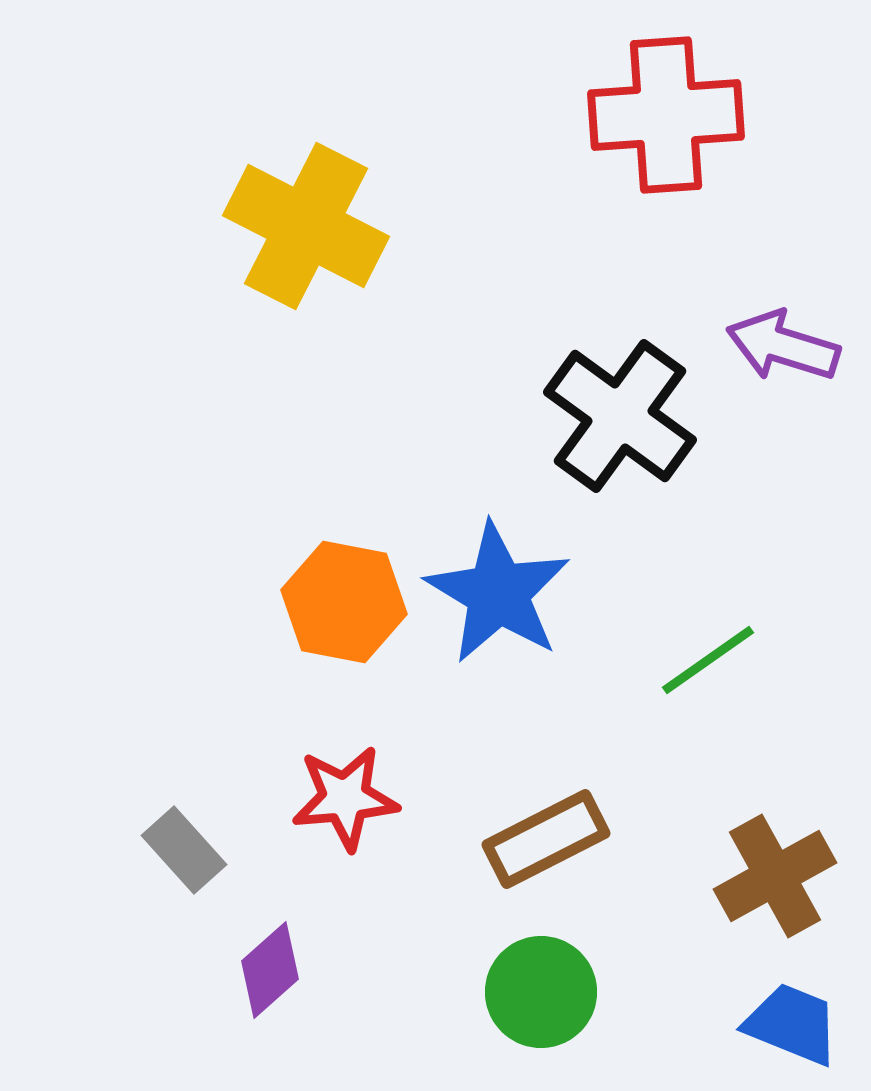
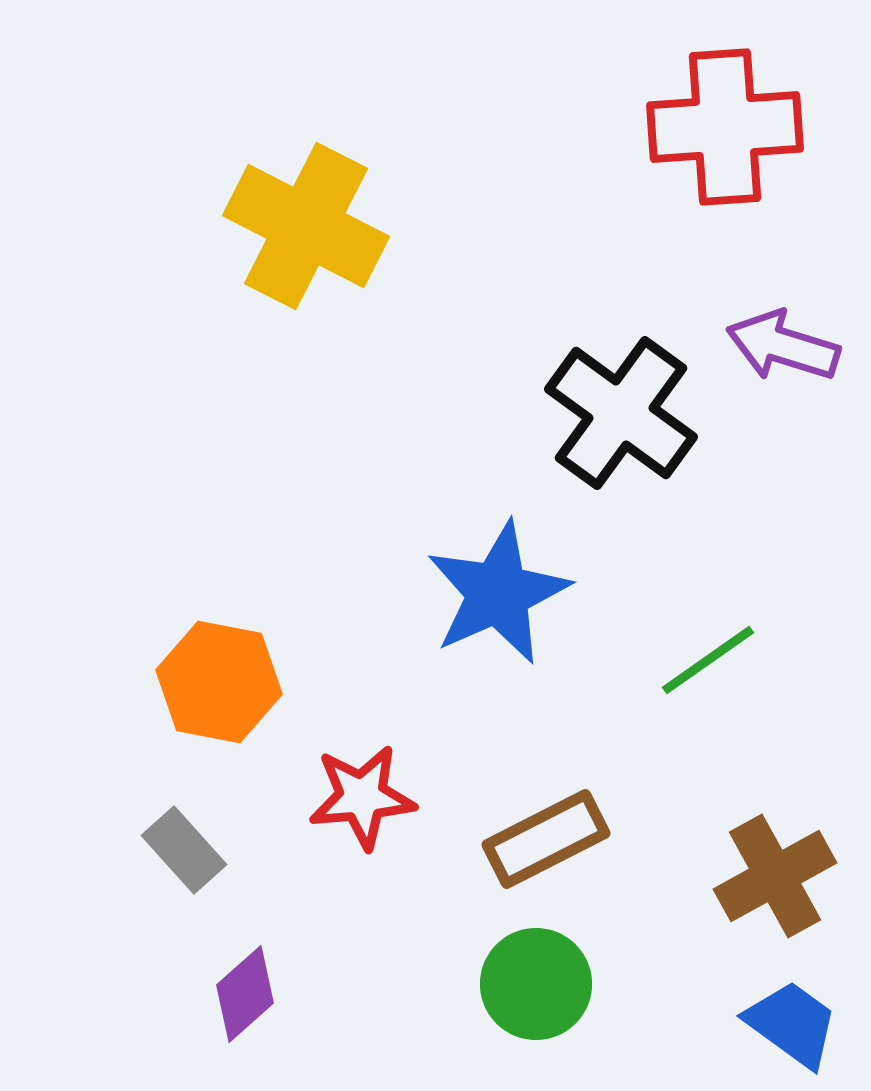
red cross: moved 59 px right, 12 px down
black cross: moved 1 px right, 3 px up
blue star: rotated 17 degrees clockwise
orange hexagon: moved 125 px left, 80 px down
red star: moved 17 px right, 1 px up
purple diamond: moved 25 px left, 24 px down
green circle: moved 5 px left, 8 px up
blue trapezoid: rotated 14 degrees clockwise
